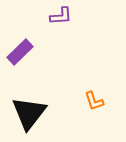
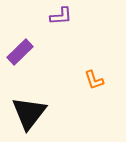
orange L-shape: moved 21 px up
